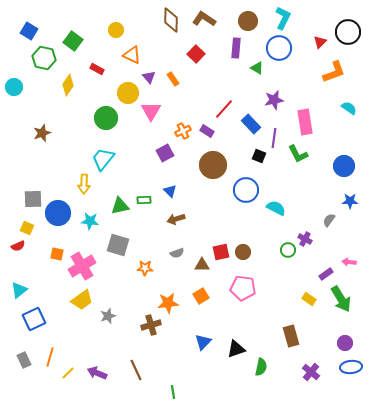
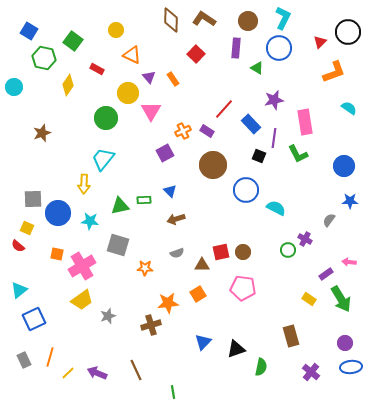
red semicircle at (18, 246): rotated 64 degrees clockwise
orange square at (201, 296): moved 3 px left, 2 px up
